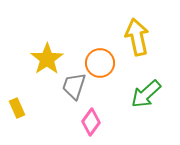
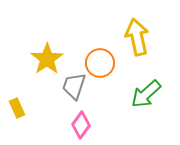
pink diamond: moved 10 px left, 3 px down
